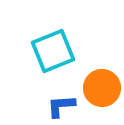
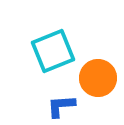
orange circle: moved 4 px left, 10 px up
